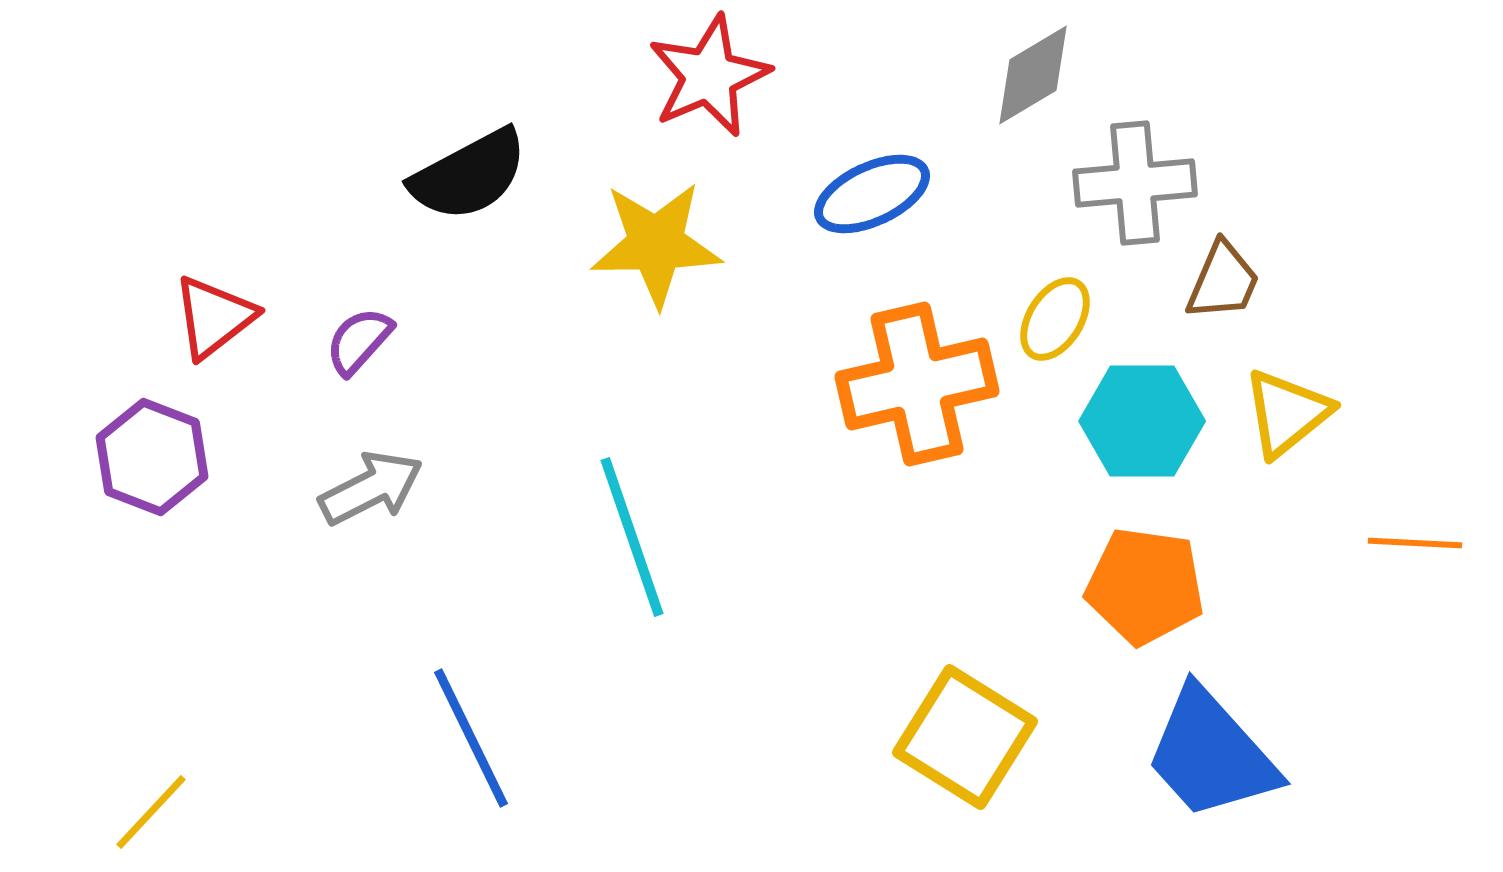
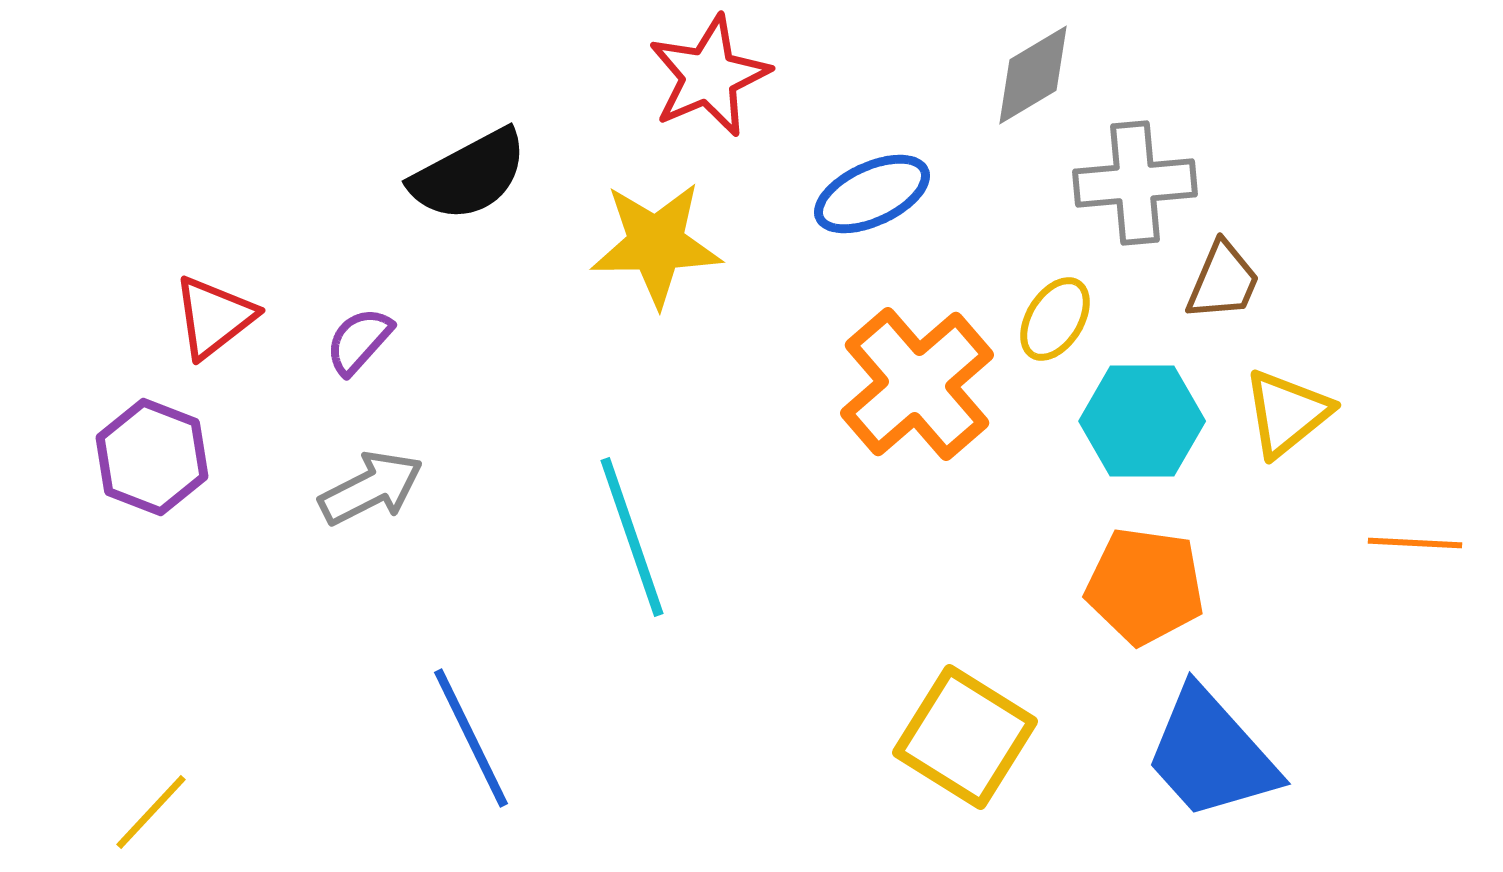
orange cross: rotated 28 degrees counterclockwise
